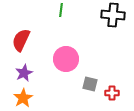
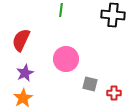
purple star: moved 1 px right
red cross: moved 2 px right
